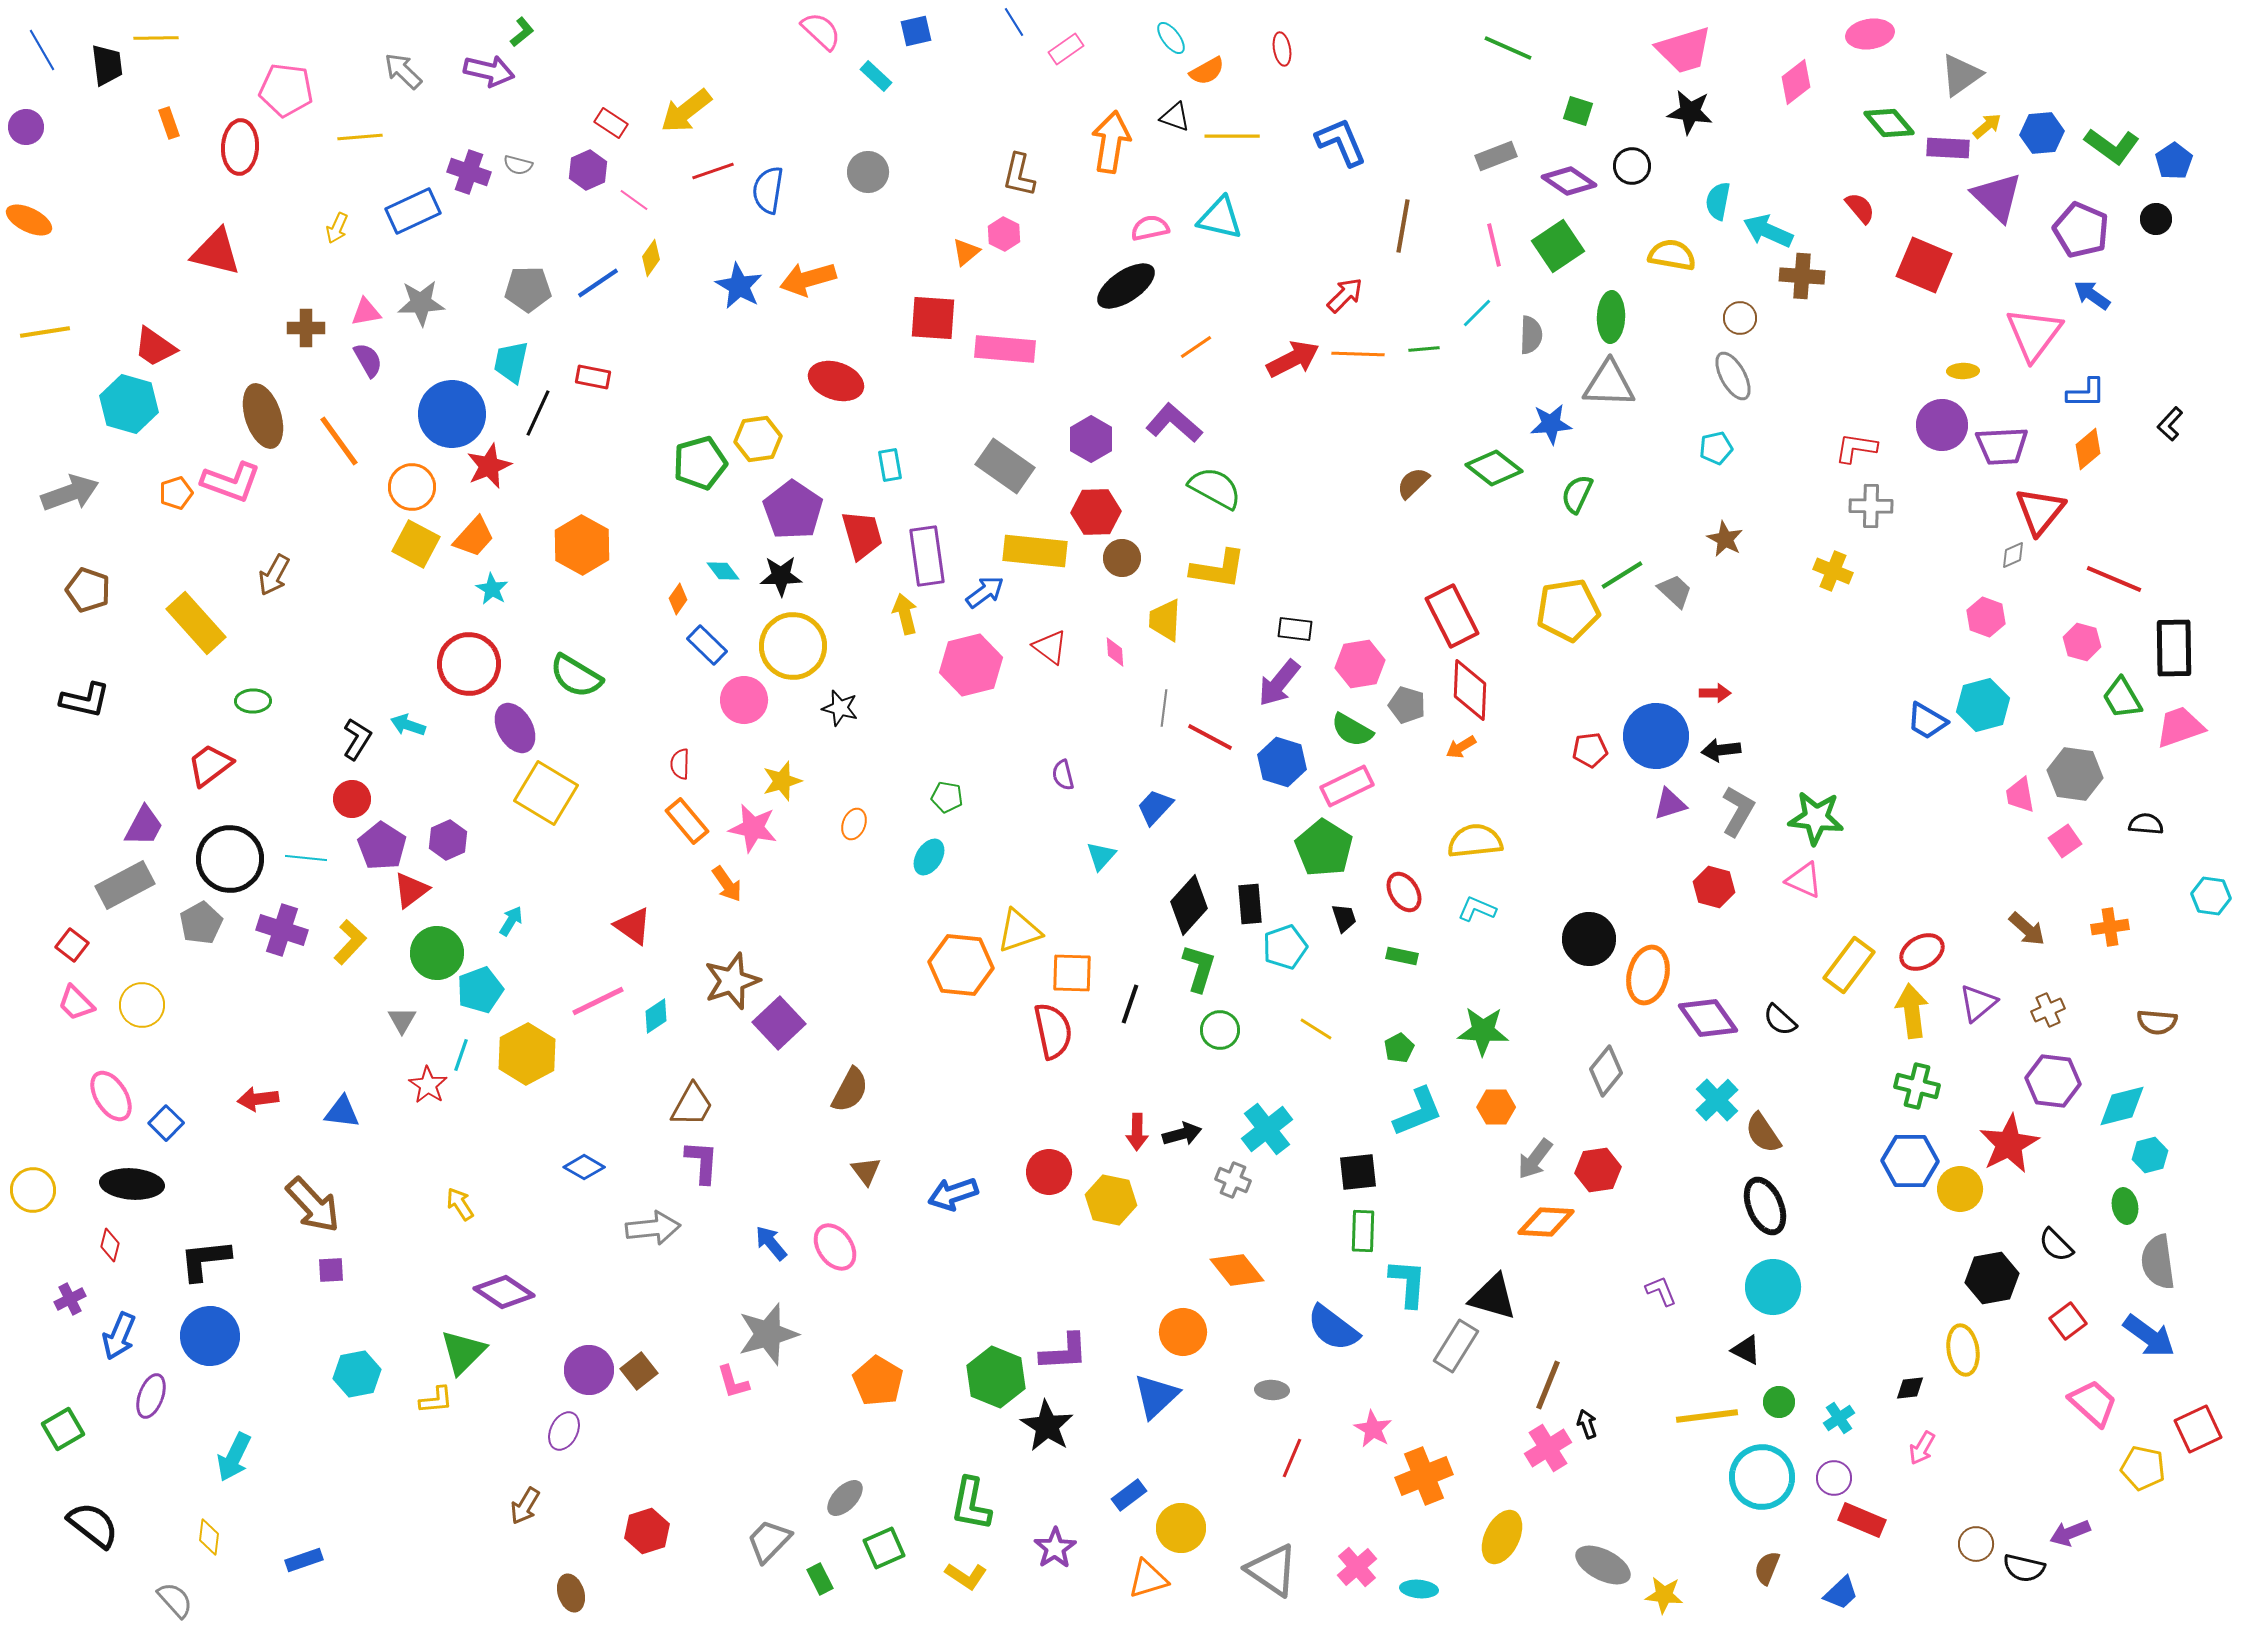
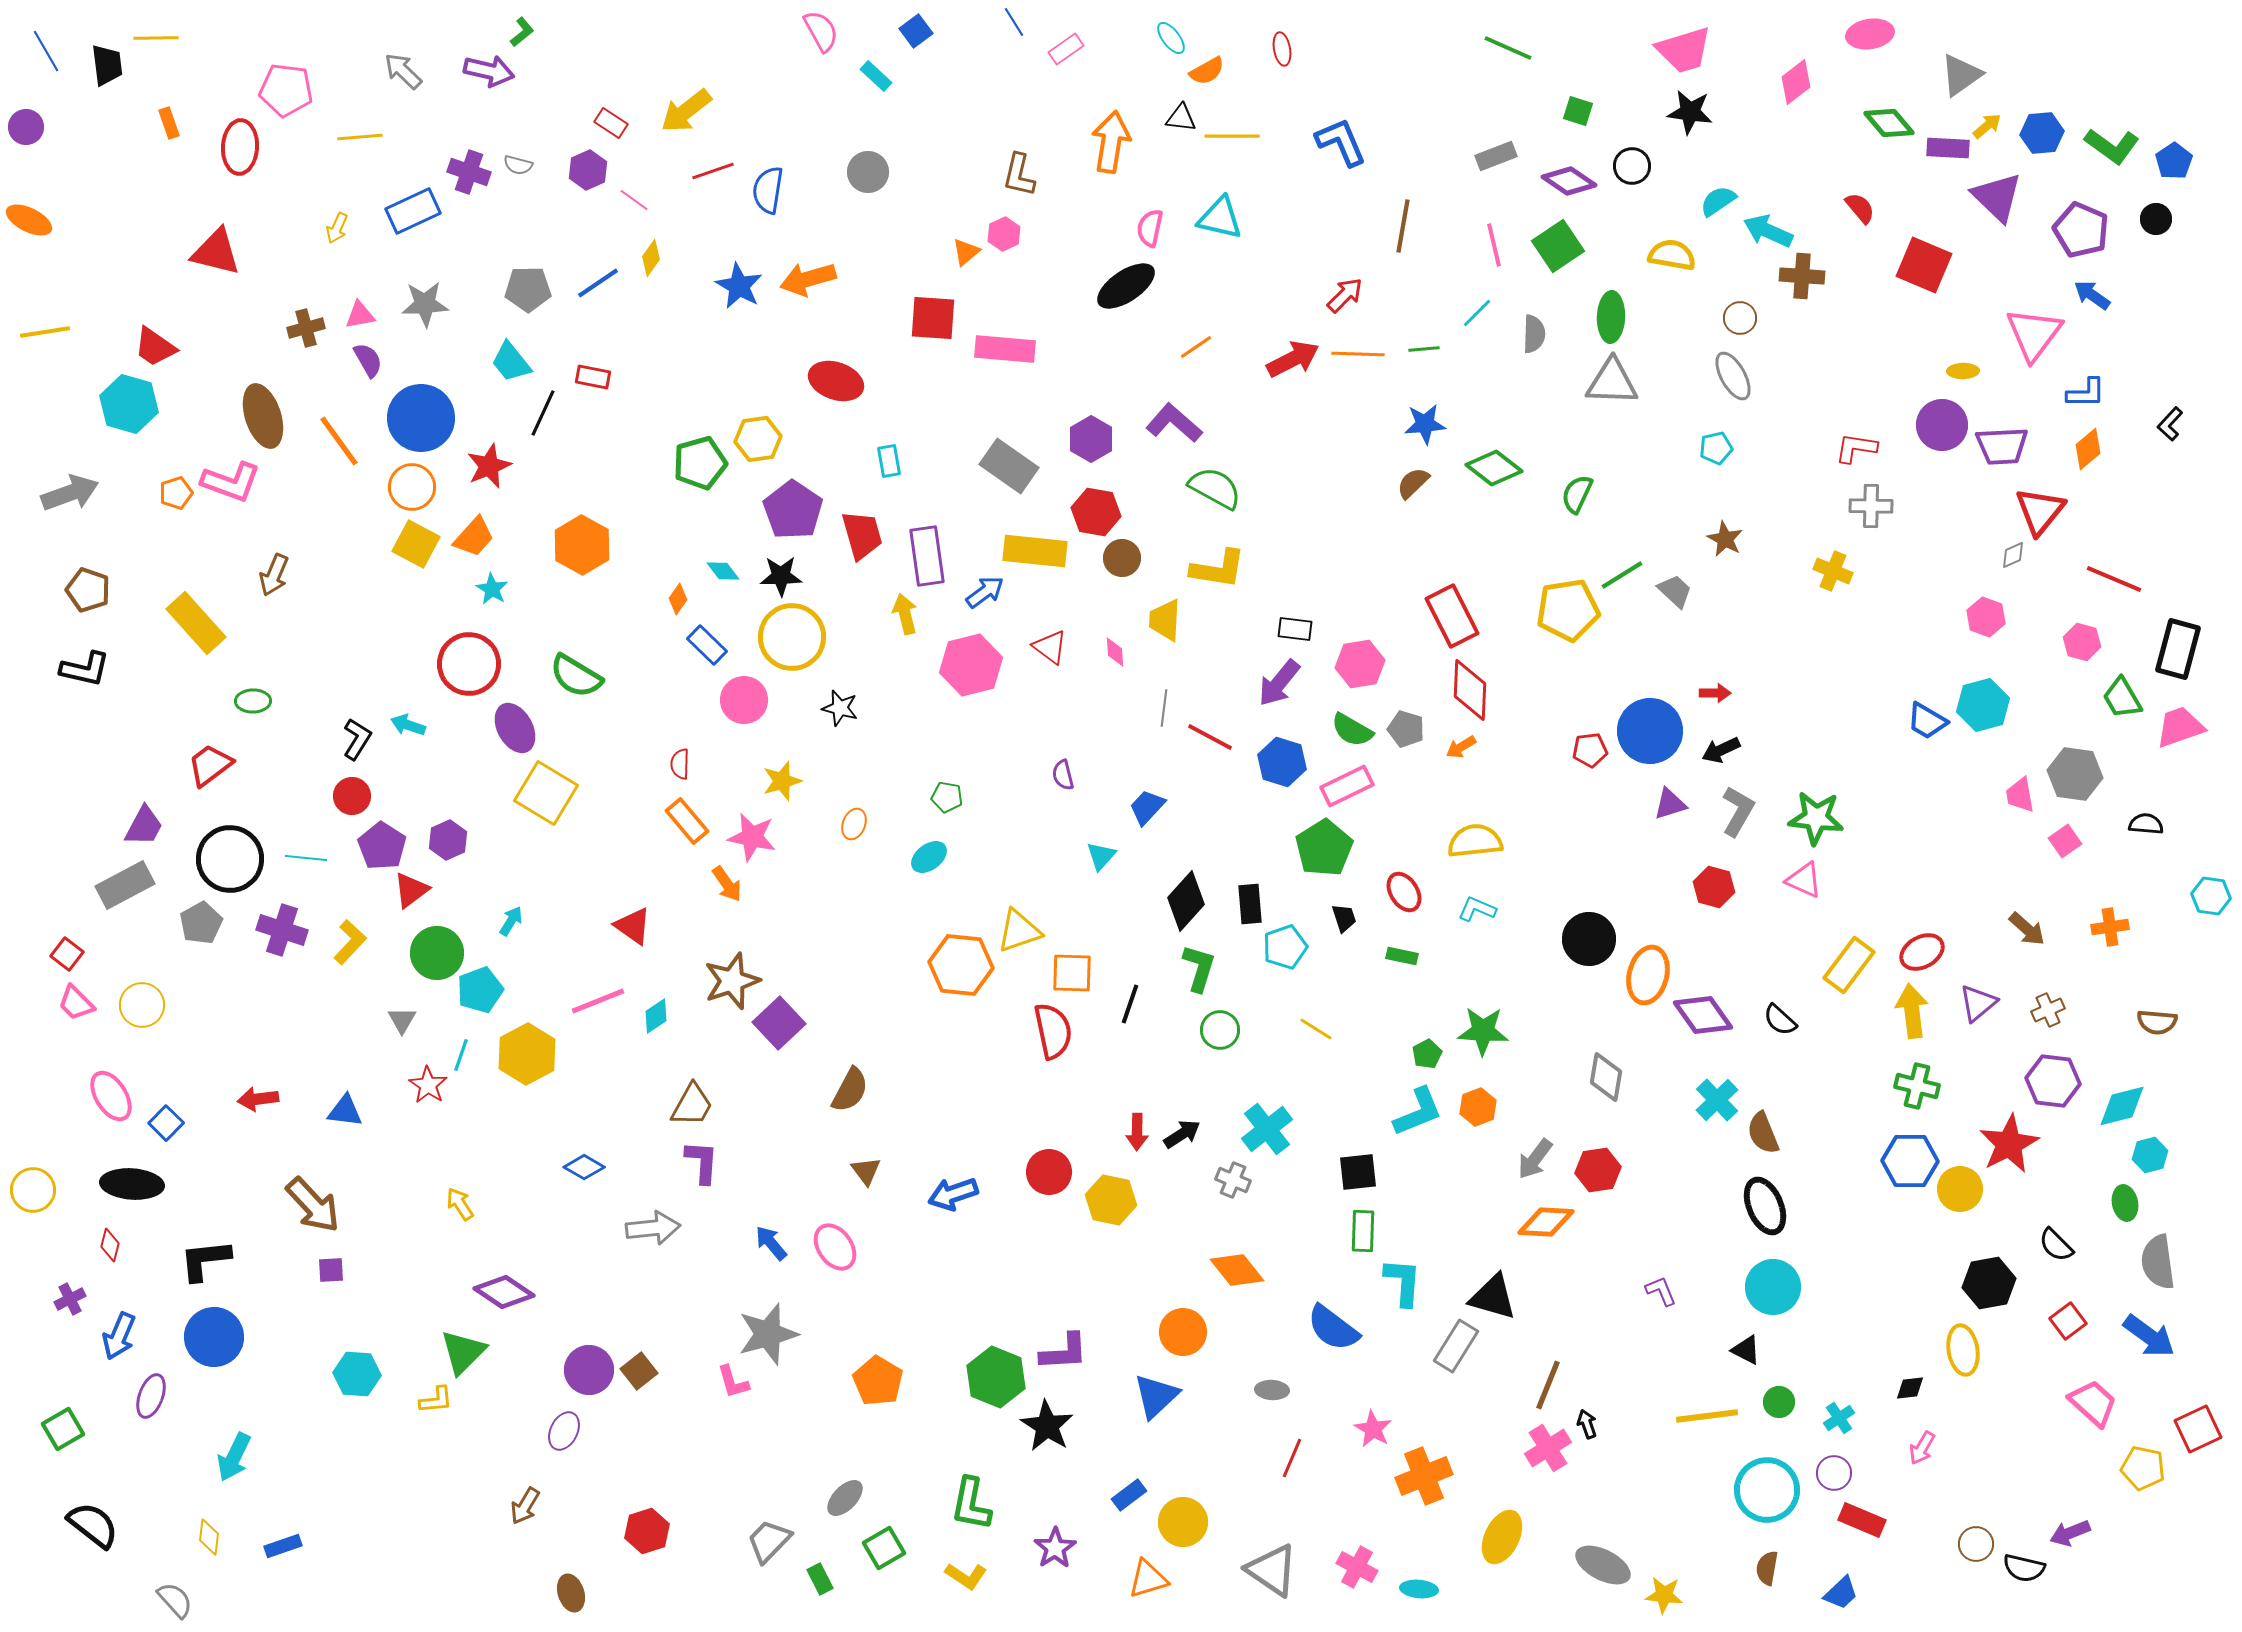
pink semicircle at (821, 31): rotated 18 degrees clockwise
blue square at (916, 31): rotated 24 degrees counterclockwise
blue line at (42, 50): moved 4 px right, 1 px down
black triangle at (1175, 117): moved 6 px right, 1 px down; rotated 12 degrees counterclockwise
cyan semicircle at (1718, 201): rotated 45 degrees clockwise
pink semicircle at (1150, 228): rotated 66 degrees counterclockwise
pink hexagon at (1004, 234): rotated 8 degrees clockwise
gray star at (421, 303): moved 4 px right, 1 px down
pink triangle at (366, 312): moved 6 px left, 3 px down
brown cross at (306, 328): rotated 15 degrees counterclockwise
gray semicircle at (1531, 335): moved 3 px right, 1 px up
cyan trapezoid at (511, 362): rotated 51 degrees counterclockwise
gray triangle at (1609, 384): moved 3 px right, 2 px up
black line at (538, 413): moved 5 px right
blue circle at (452, 414): moved 31 px left, 4 px down
blue star at (1551, 424): moved 126 px left
cyan rectangle at (890, 465): moved 1 px left, 4 px up
gray rectangle at (1005, 466): moved 4 px right
red hexagon at (1096, 512): rotated 12 degrees clockwise
brown arrow at (274, 575): rotated 6 degrees counterclockwise
yellow circle at (793, 646): moved 1 px left, 9 px up
black rectangle at (2174, 648): moved 4 px right, 1 px down; rotated 16 degrees clockwise
black L-shape at (85, 700): moved 31 px up
gray pentagon at (1407, 705): moved 1 px left, 24 px down
blue circle at (1656, 736): moved 6 px left, 5 px up
black arrow at (1721, 750): rotated 18 degrees counterclockwise
red circle at (352, 799): moved 3 px up
blue trapezoid at (1155, 807): moved 8 px left
pink star at (753, 828): moved 1 px left, 9 px down
green pentagon at (1324, 848): rotated 8 degrees clockwise
cyan ellipse at (929, 857): rotated 21 degrees clockwise
black diamond at (1189, 905): moved 3 px left, 4 px up
red square at (72, 945): moved 5 px left, 9 px down
pink line at (598, 1001): rotated 4 degrees clockwise
purple diamond at (1708, 1018): moved 5 px left, 3 px up
green pentagon at (1399, 1048): moved 28 px right, 6 px down
gray diamond at (1606, 1071): moved 6 px down; rotated 30 degrees counterclockwise
orange hexagon at (1496, 1107): moved 18 px left; rotated 21 degrees counterclockwise
blue triangle at (342, 1112): moved 3 px right, 1 px up
brown semicircle at (1763, 1133): rotated 12 degrees clockwise
black arrow at (1182, 1134): rotated 18 degrees counterclockwise
green ellipse at (2125, 1206): moved 3 px up
black hexagon at (1992, 1278): moved 3 px left, 5 px down
cyan L-shape at (1408, 1283): moved 5 px left, 1 px up
blue circle at (210, 1336): moved 4 px right, 1 px down
cyan hexagon at (357, 1374): rotated 15 degrees clockwise
cyan circle at (1762, 1477): moved 5 px right, 13 px down
purple circle at (1834, 1478): moved 5 px up
yellow circle at (1181, 1528): moved 2 px right, 6 px up
green square at (884, 1548): rotated 6 degrees counterclockwise
blue rectangle at (304, 1560): moved 21 px left, 14 px up
pink cross at (1357, 1567): rotated 21 degrees counterclockwise
brown semicircle at (1767, 1568): rotated 12 degrees counterclockwise
